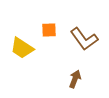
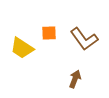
orange square: moved 3 px down
